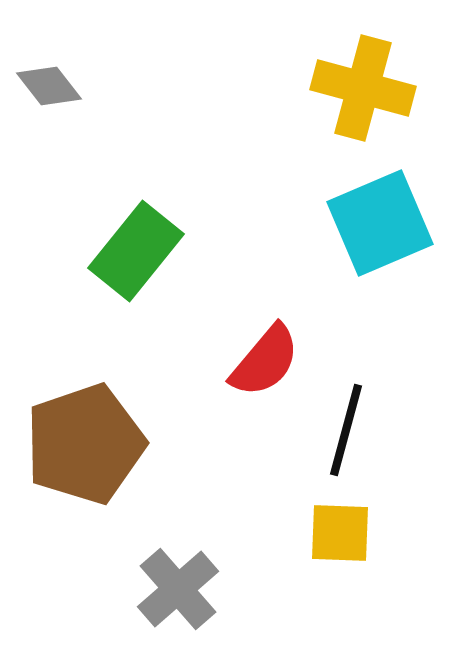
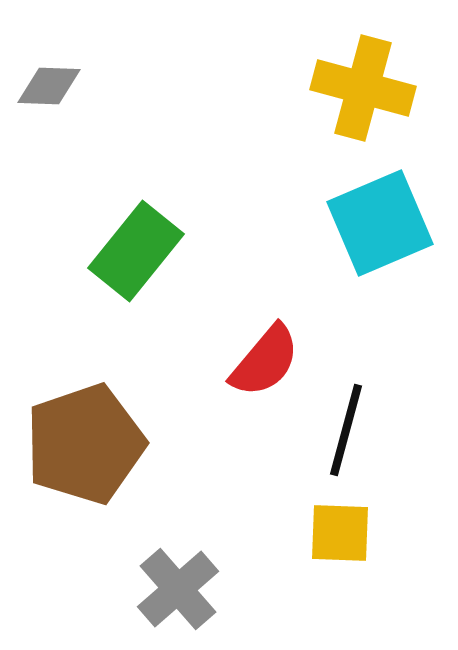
gray diamond: rotated 50 degrees counterclockwise
